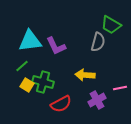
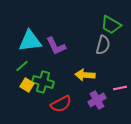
gray semicircle: moved 5 px right, 3 px down
